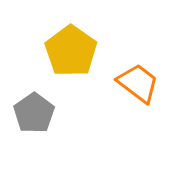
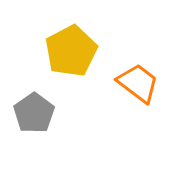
yellow pentagon: rotated 9 degrees clockwise
